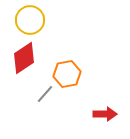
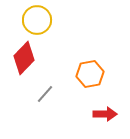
yellow circle: moved 7 px right
red diamond: rotated 12 degrees counterclockwise
orange hexagon: moved 23 px right
